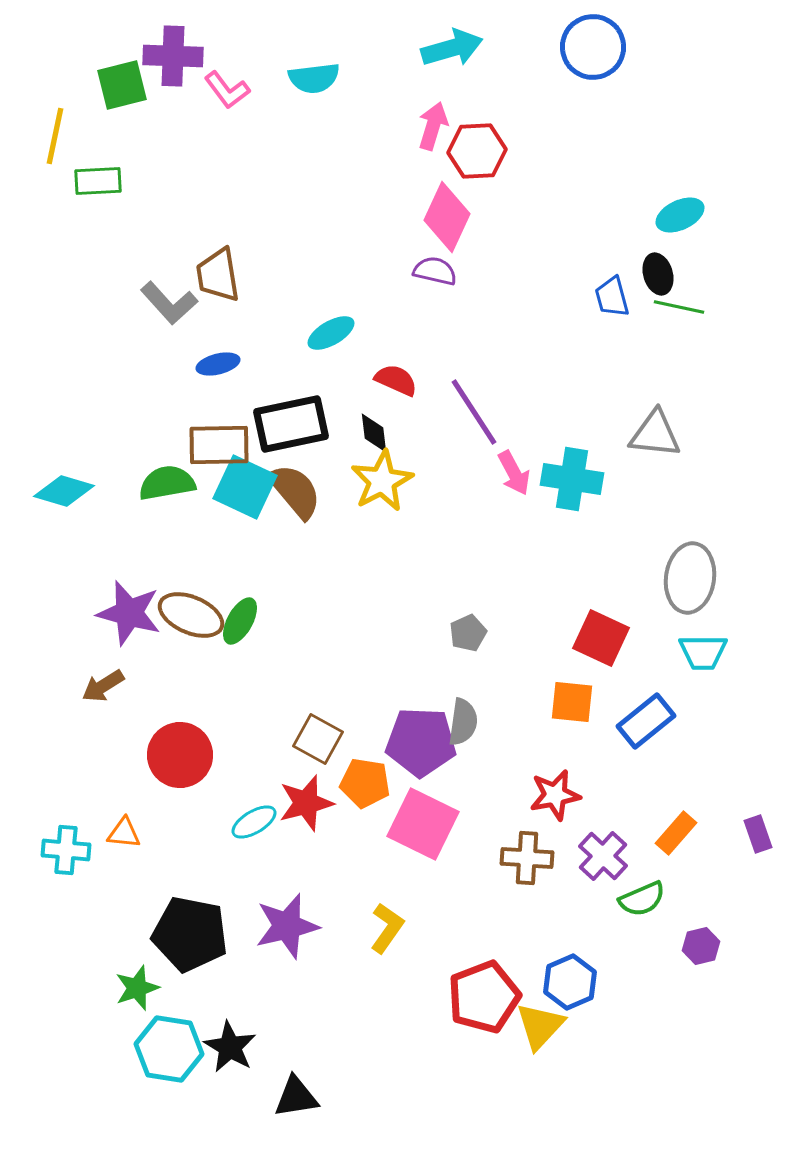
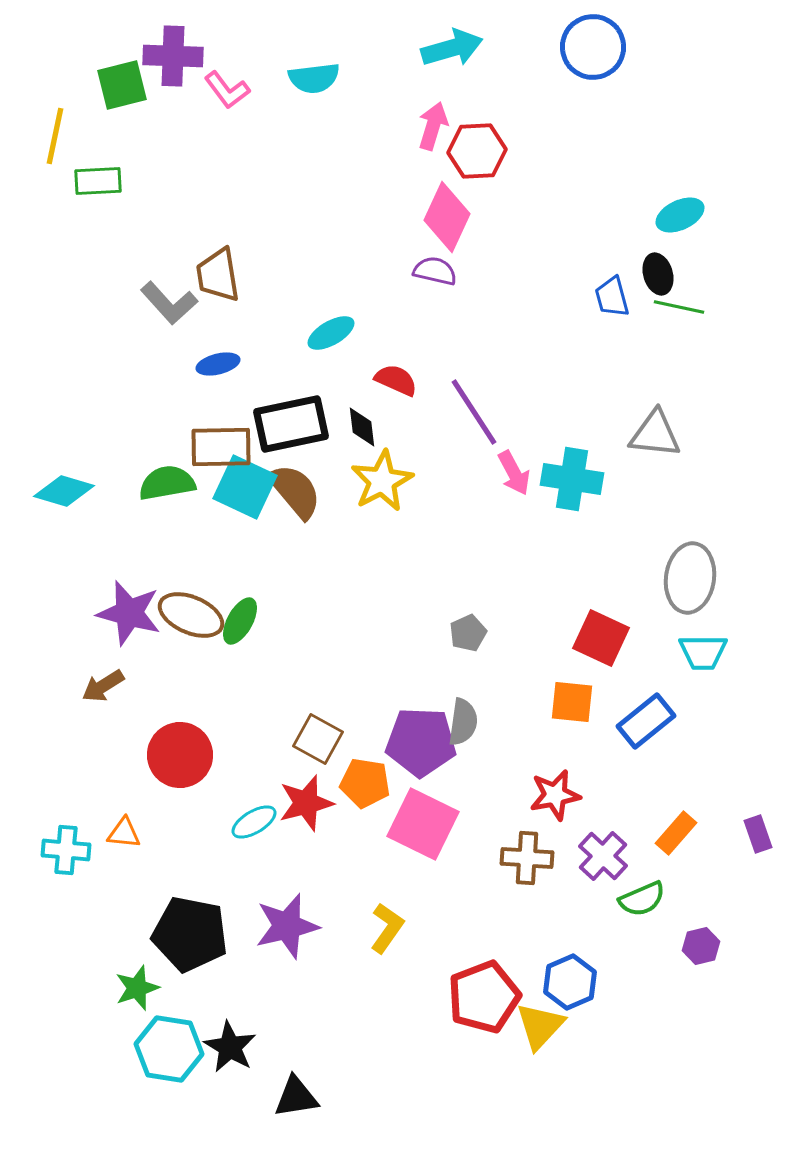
black diamond at (374, 433): moved 12 px left, 6 px up
brown rectangle at (219, 445): moved 2 px right, 2 px down
